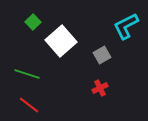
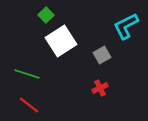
green square: moved 13 px right, 7 px up
white square: rotated 8 degrees clockwise
